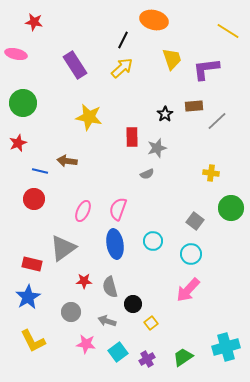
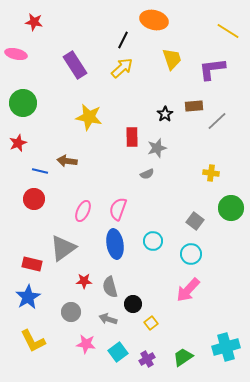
purple L-shape at (206, 69): moved 6 px right
gray arrow at (107, 321): moved 1 px right, 2 px up
